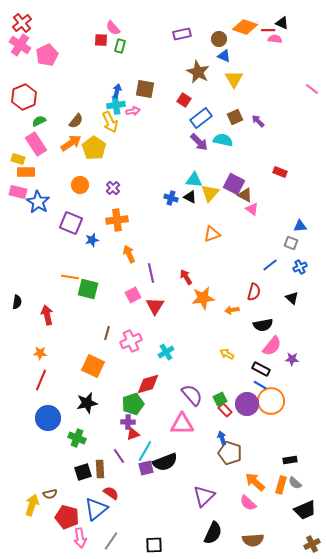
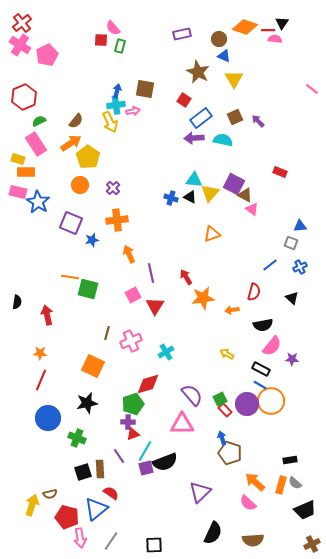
black triangle at (282, 23): rotated 40 degrees clockwise
purple arrow at (199, 142): moved 5 px left, 4 px up; rotated 132 degrees clockwise
yellow pentagon at (94, 148): moved 6 px left, 9 px down
purple triangle at (204, 496): moved 4 px left, 4 px up
